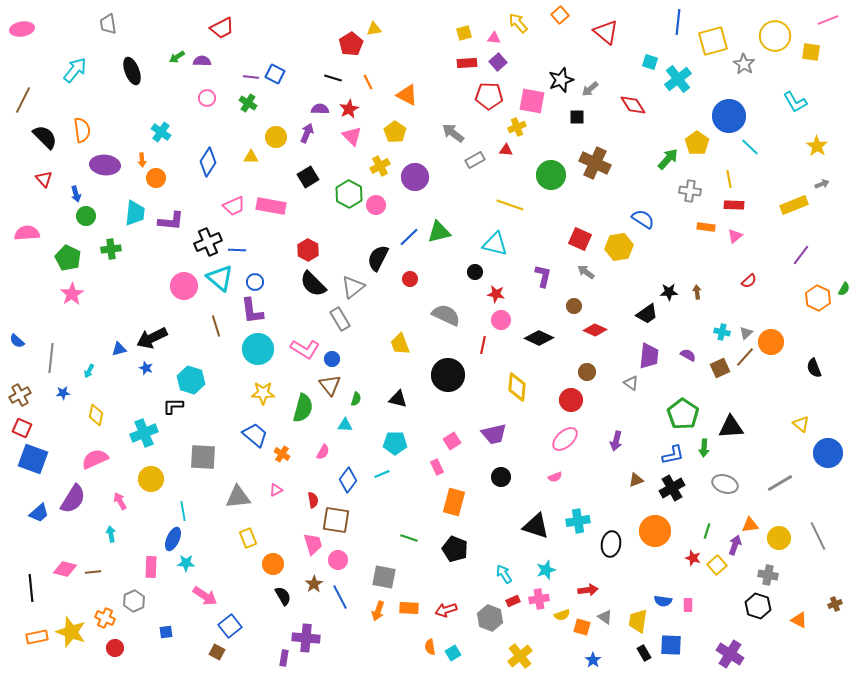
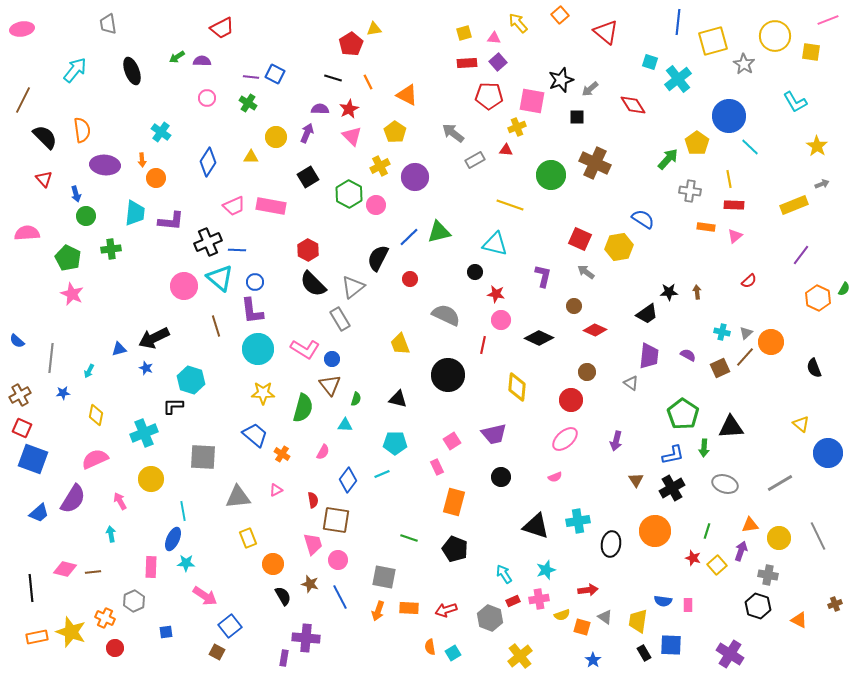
pink star at (72, 294): rotated 15 degrees counterclockwise
black arrow at (152, 338): moved 2 px right
brown triangle at (636, 480): rotated 42 degrees counterclockwise
purple arrow at (735, 545): moved 6 px right, 6 px down
brown star at (314, 584): moved 4 px left; rotated 24 degrees counterclockwise
